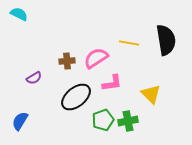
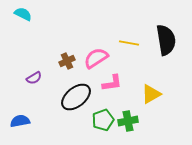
cyan semicircle: moved 4 px right
brown cross: rotated 21 degrees counterclockwise
yellow triangle: rotated 45 degrees clockwise
blue semicircle: rotated 48 degrees clockwise
